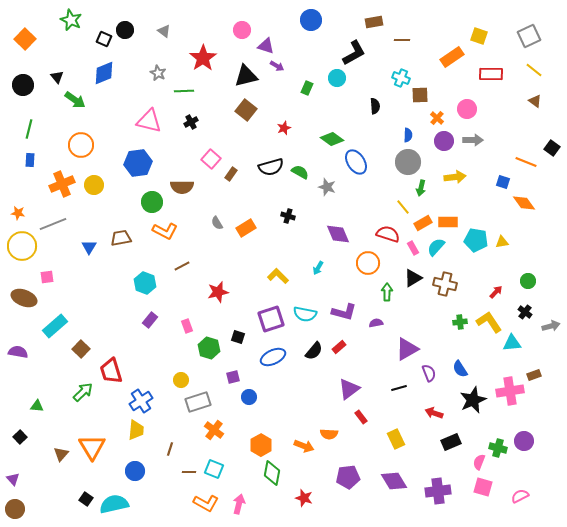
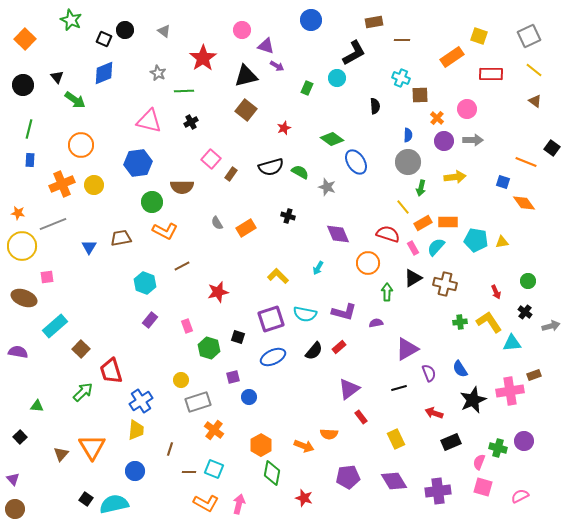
red arrow at (496, 292): rotated 112 degrees clockwise
